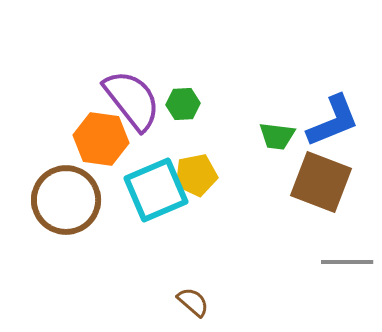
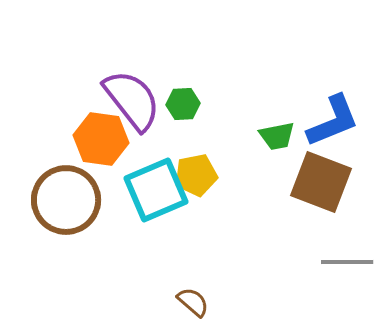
green trapezoid: rotated 18 degrees counterclockwise
